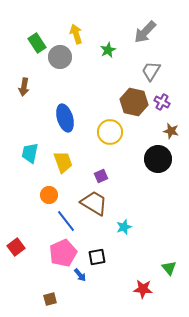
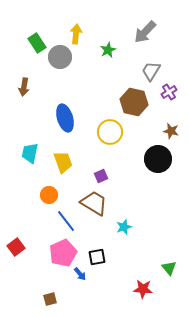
yellow arrow: rotated 24 degrees clockwise
purple cross: moved 7 px right, 10 px up; rotated 28 degrees clockwise
blue arrow: moved 1 px up
